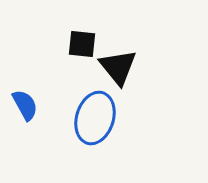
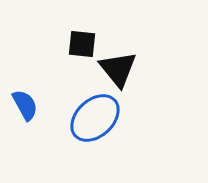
black triangle: moved 2 px down
blue ellipse: rotated 30 degrees clockwise
